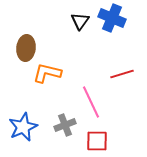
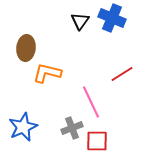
red line: rotated 15 degrees counterclockwise
gray cross: moved 7 px right, 3 px down
